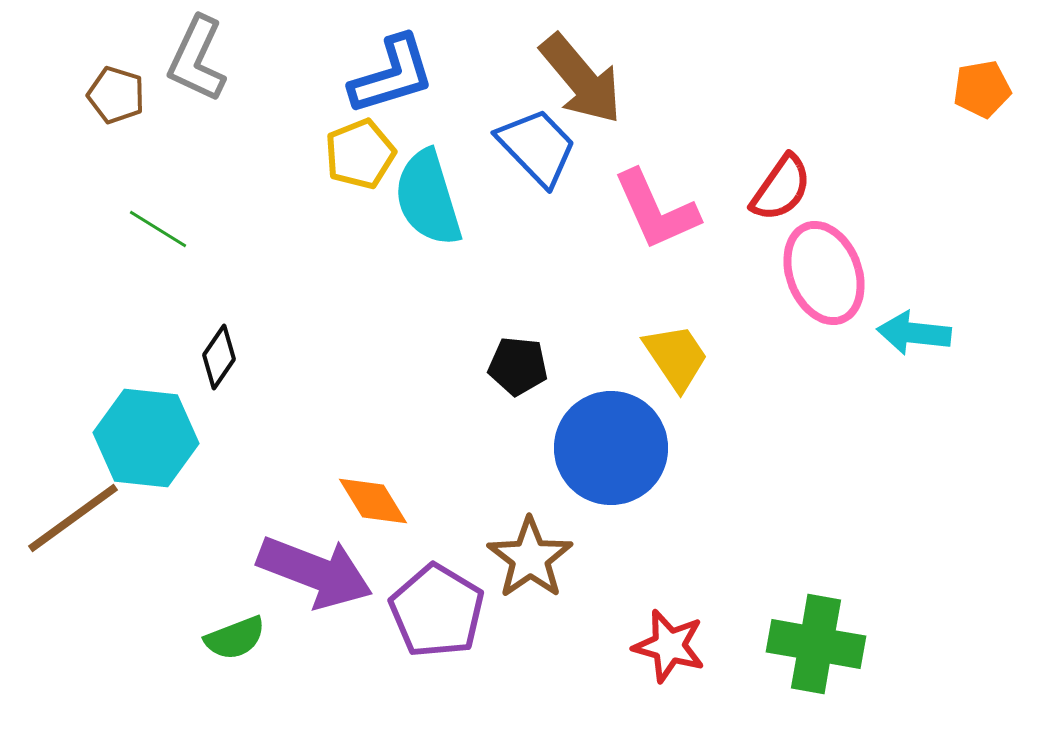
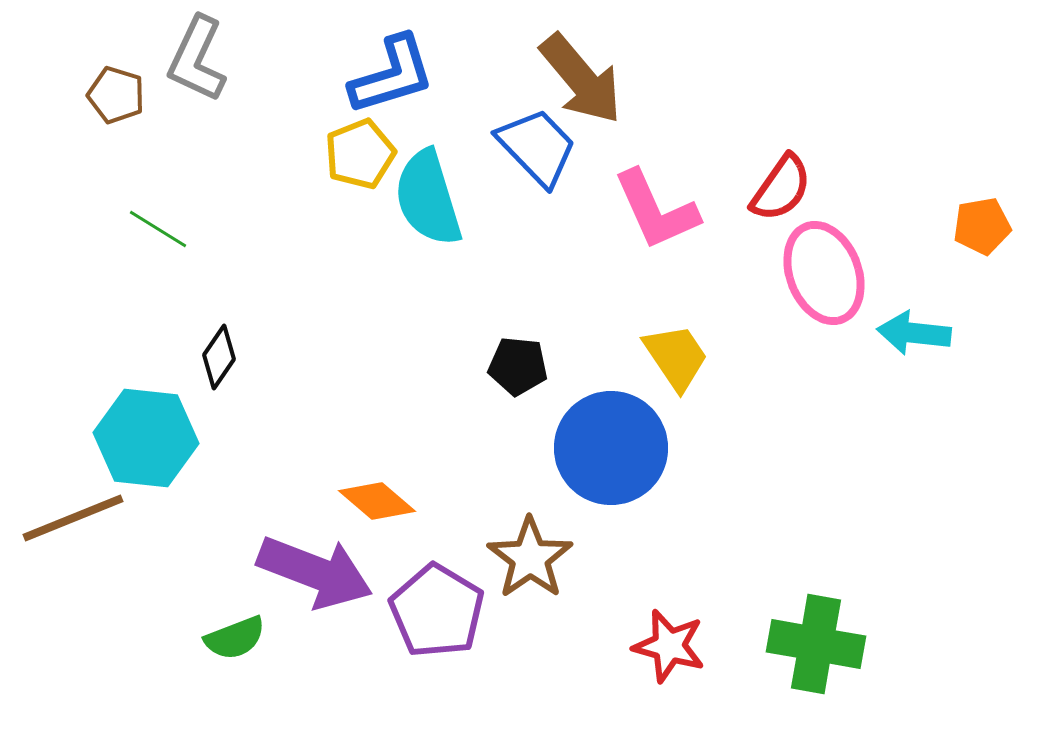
orange pentagon: moved 137 px down
orange diamond: moved 4 px right; rotated 18 degrees counterclockwise
brown line: rotated 14 degrees clockwise
